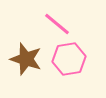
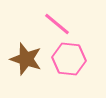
pink hexagon: rotated 16 degrees clockwise
